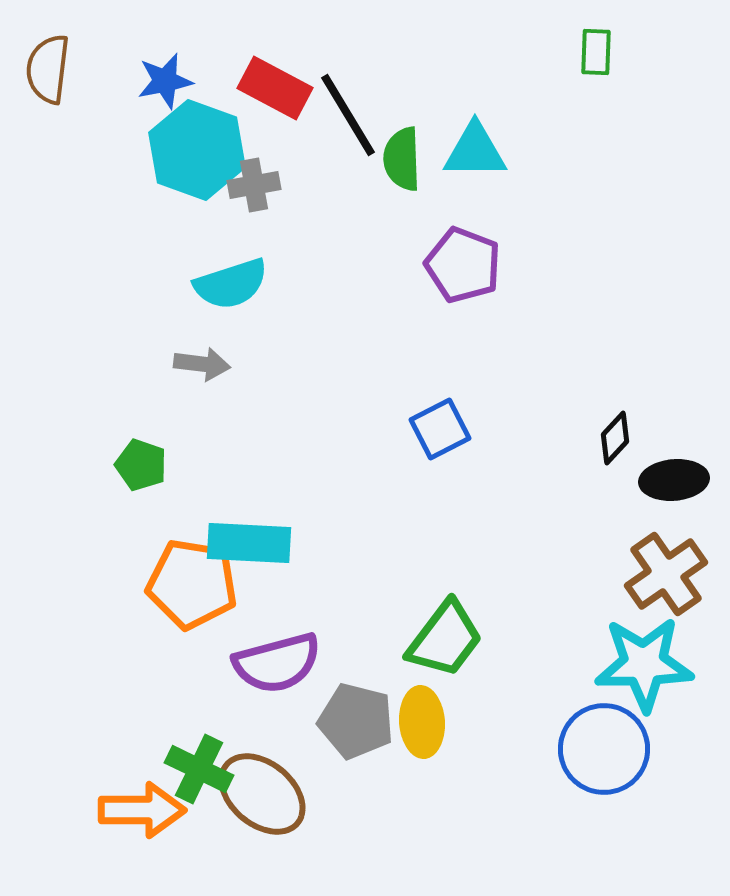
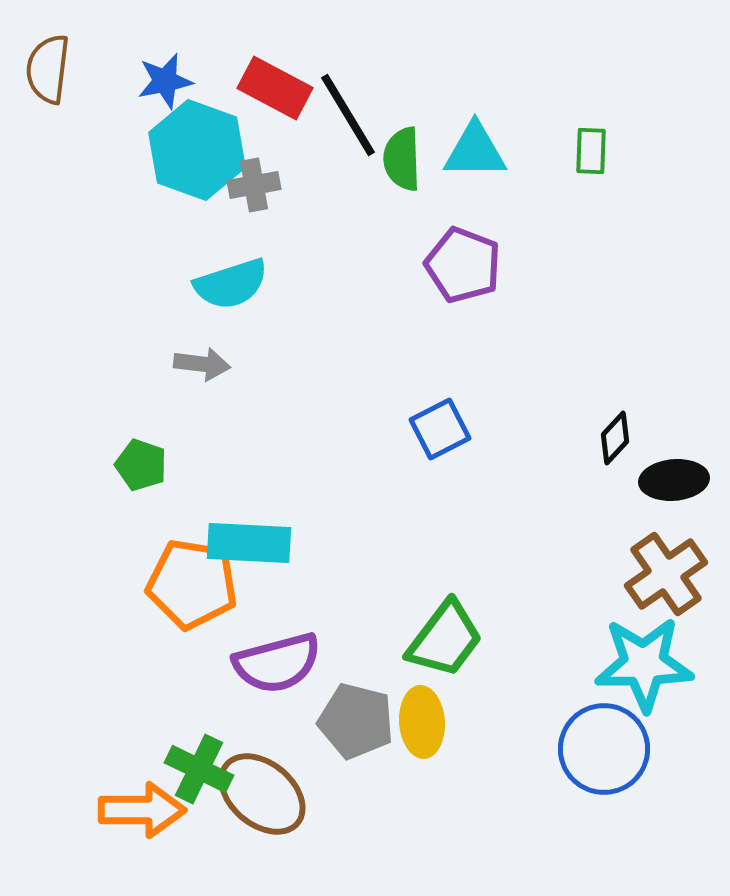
green rectangle: moved 5 px left, 99 px down
